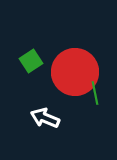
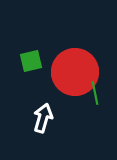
green square: rotated 20 degrees clockwise
white arrow: moved 2 px left; rotated 84 degrees clockwise
